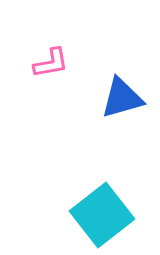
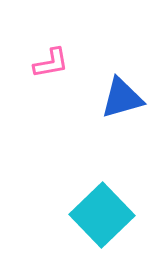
cyan square: rotated 6 degrees counterclockwise
